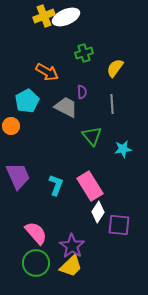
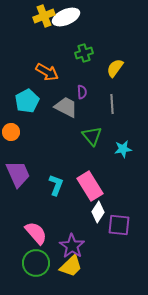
orange circle: moved 6 px down
purple trapezoid: moved 2 px up
